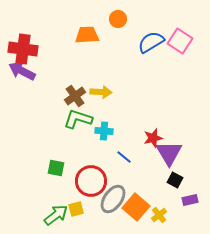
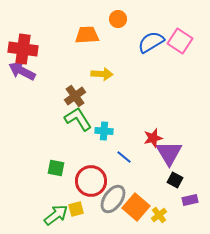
yellow arrow: moved 1 px right, 18 px up
green L-shape: rotated 40 degrees clockwise
